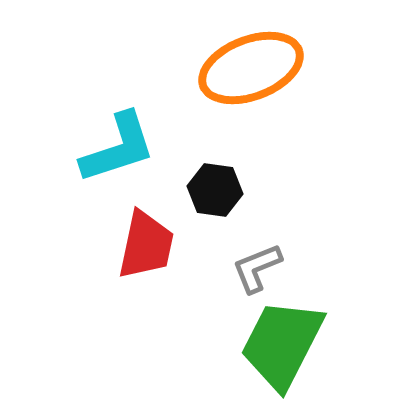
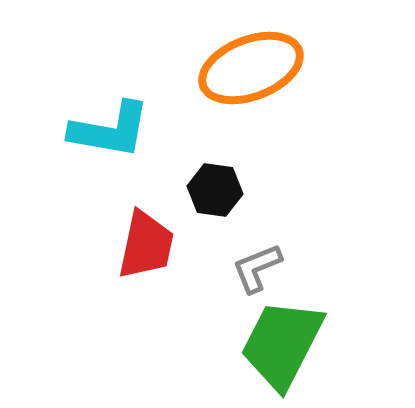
cyan L-shape: moved 8 px left, 18 px up; rotated 28 degrees clockwise
